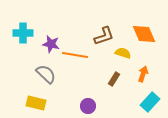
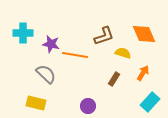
orange arrow: moved 1 px up; rotated 14 degrees clockwise
